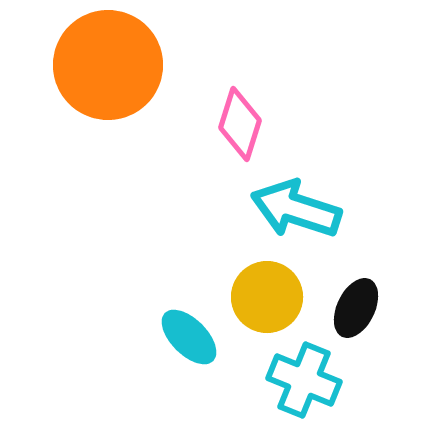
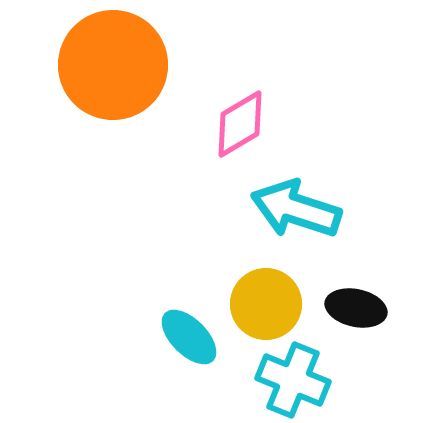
orange circle: moved 5 px right
pink diamond: rotated 42 degrees clockwise
yellow circle: moved 1 px left, 7 px down
black ellipse: rotated 76 degrees clockwise
cyan cross: moved 11 px left
